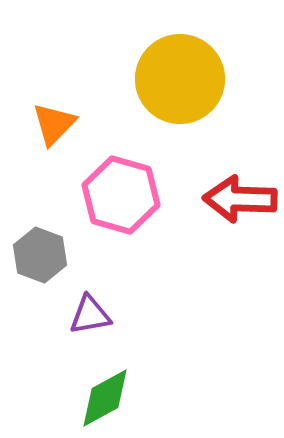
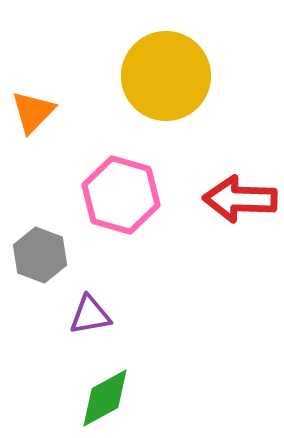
yellow circle: moved 14 px left, 3 px up
orange triangle: moved 21 px left, 12 px up
